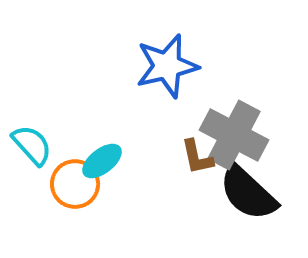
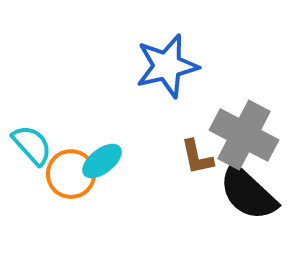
gray cross: moved 10 px right
orange circle: moved 4 px left, 10 px up
